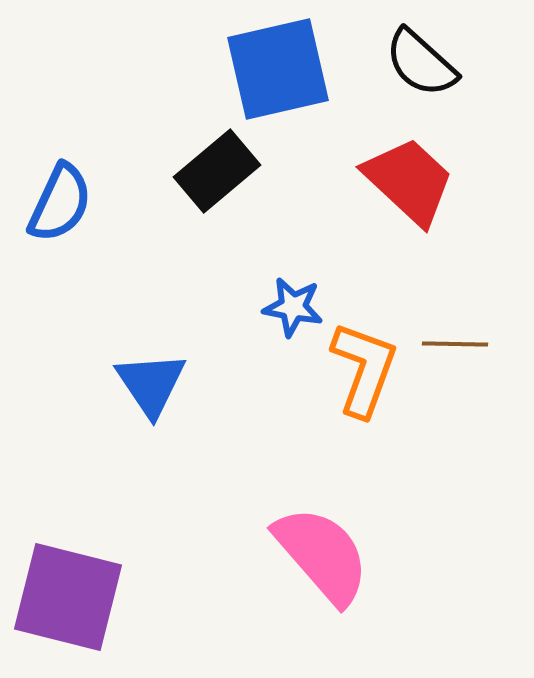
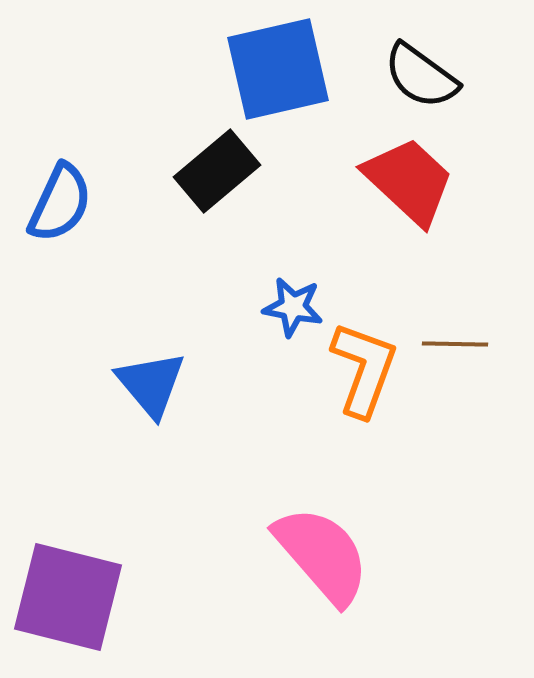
black semicircle: moved 13 px down; rotated 6 degrees counterclockwise
blue triangle: rotated 6 degrees counterclockwise
